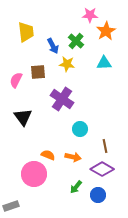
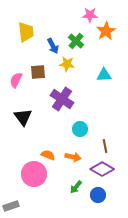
cyan triangle: moved 12 px down
